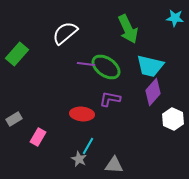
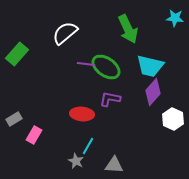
pink rectangle: moved 4 px left, 2 px up
gray star: moved 3 px left, 2 px down
